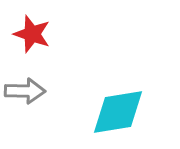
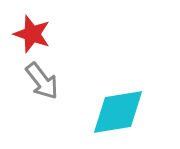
gray arrow: moved 17 px right, 10 px up; rotated 51 degrees clockwise
